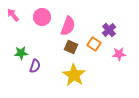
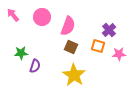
orange square: moved 4 px right, 2 px down; rotated 16 degrees counterclockwise
